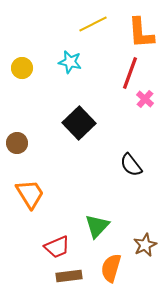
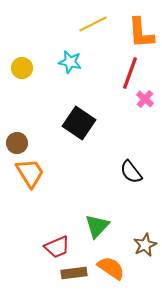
black square: rotated 12 degrees counterclockwise
black semicircle: moved 7 px down
orange trapezoid: moved 21 px up
orange semicircle: rotated 108 degrees clockwise
brown rectangle: moved 5 px right, 3 px up
